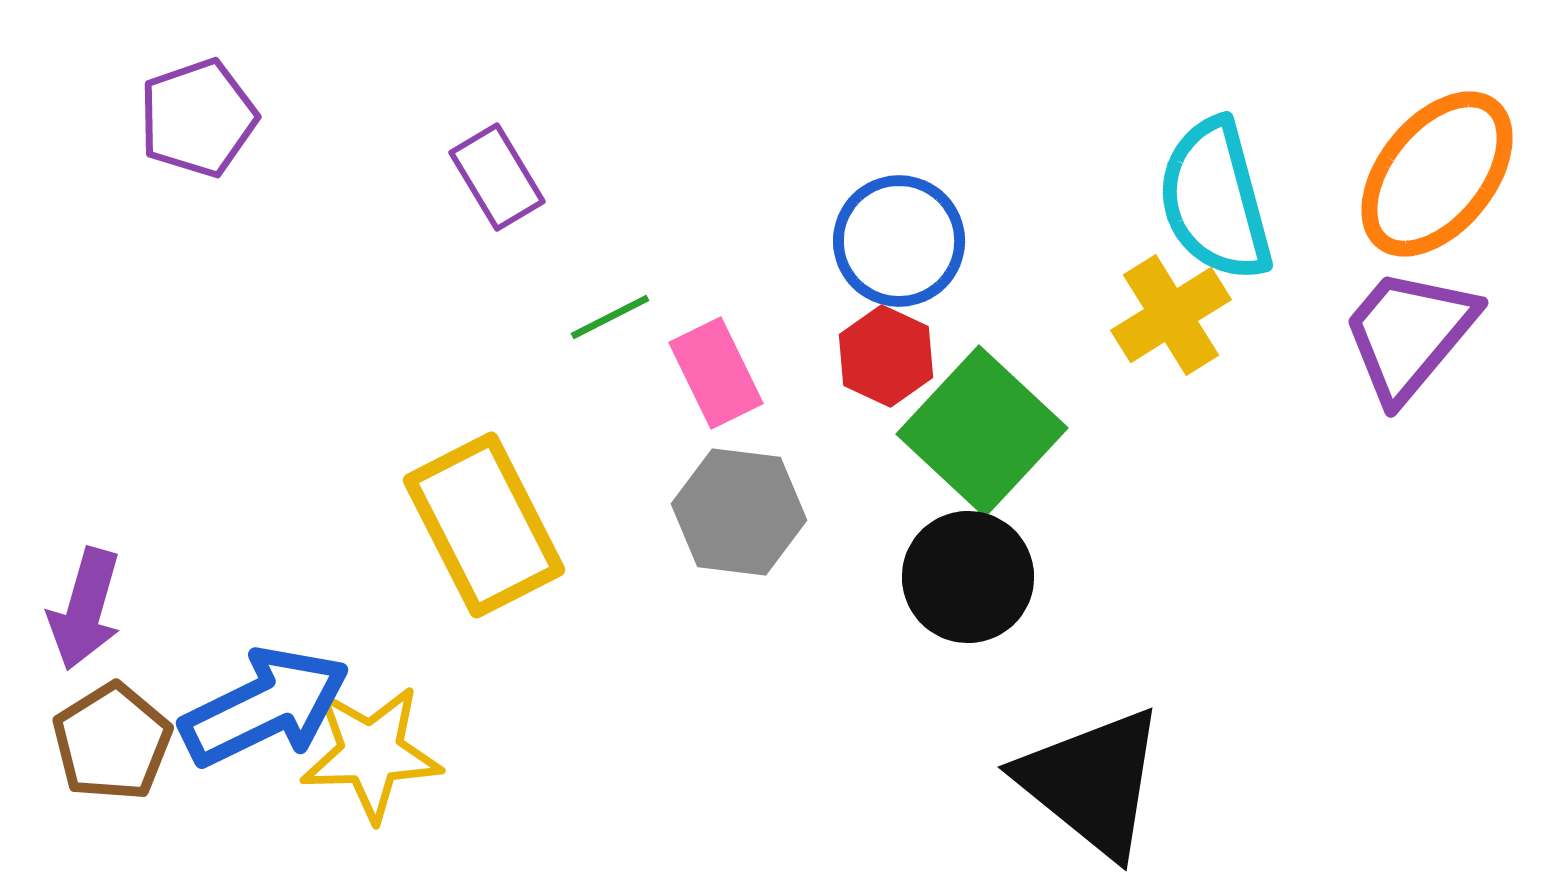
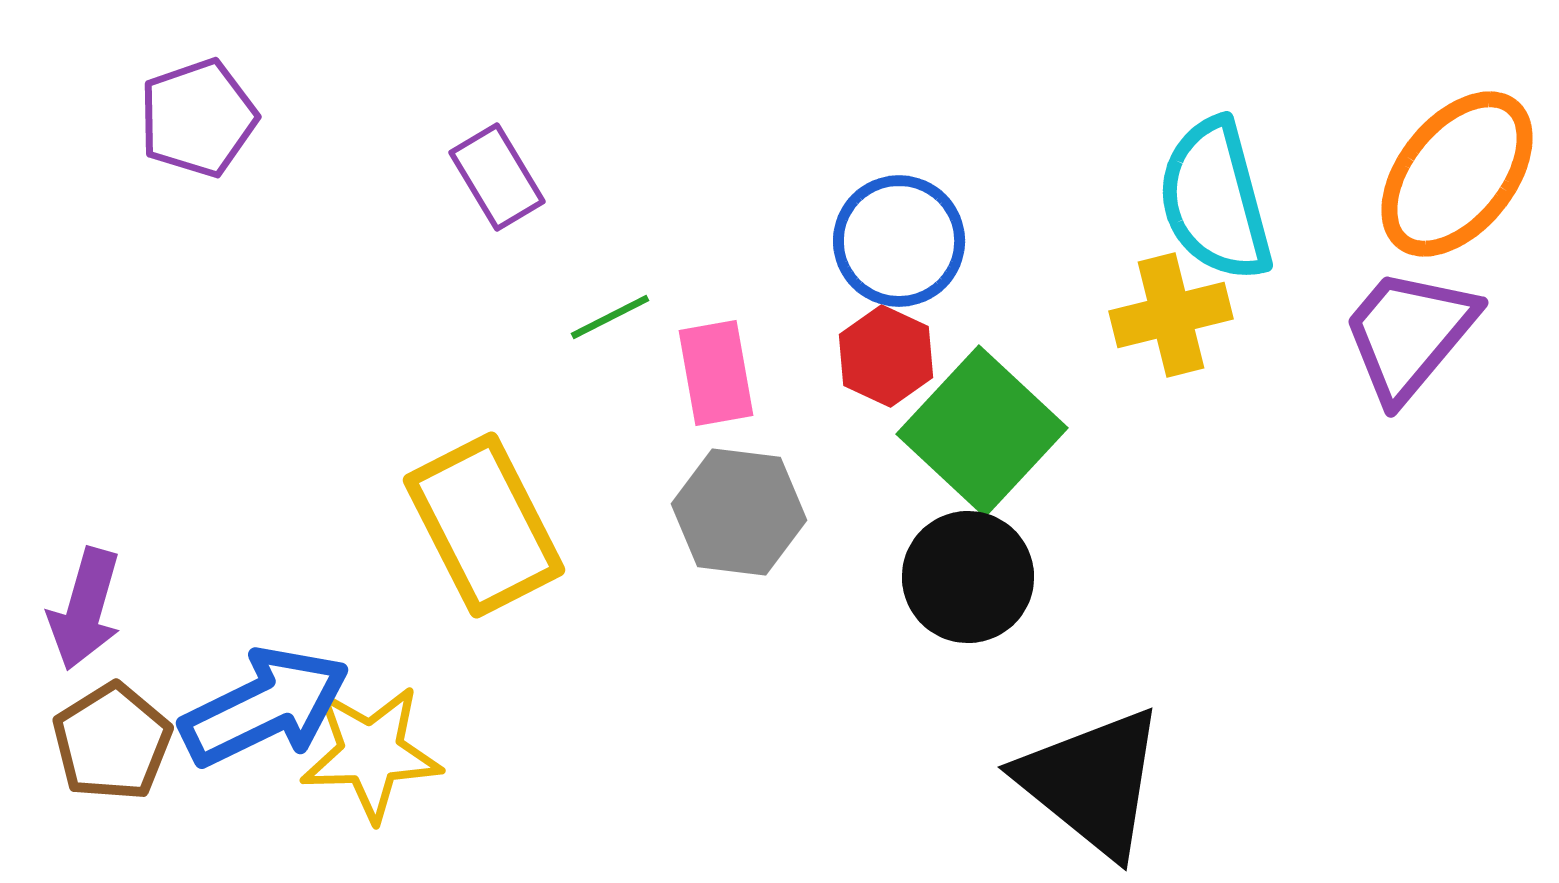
orange ellipse: moved 20 px right
yellow cross: rotated 18 degrees clockwise
pink rectangle: rotated 16 degrees clockwise
